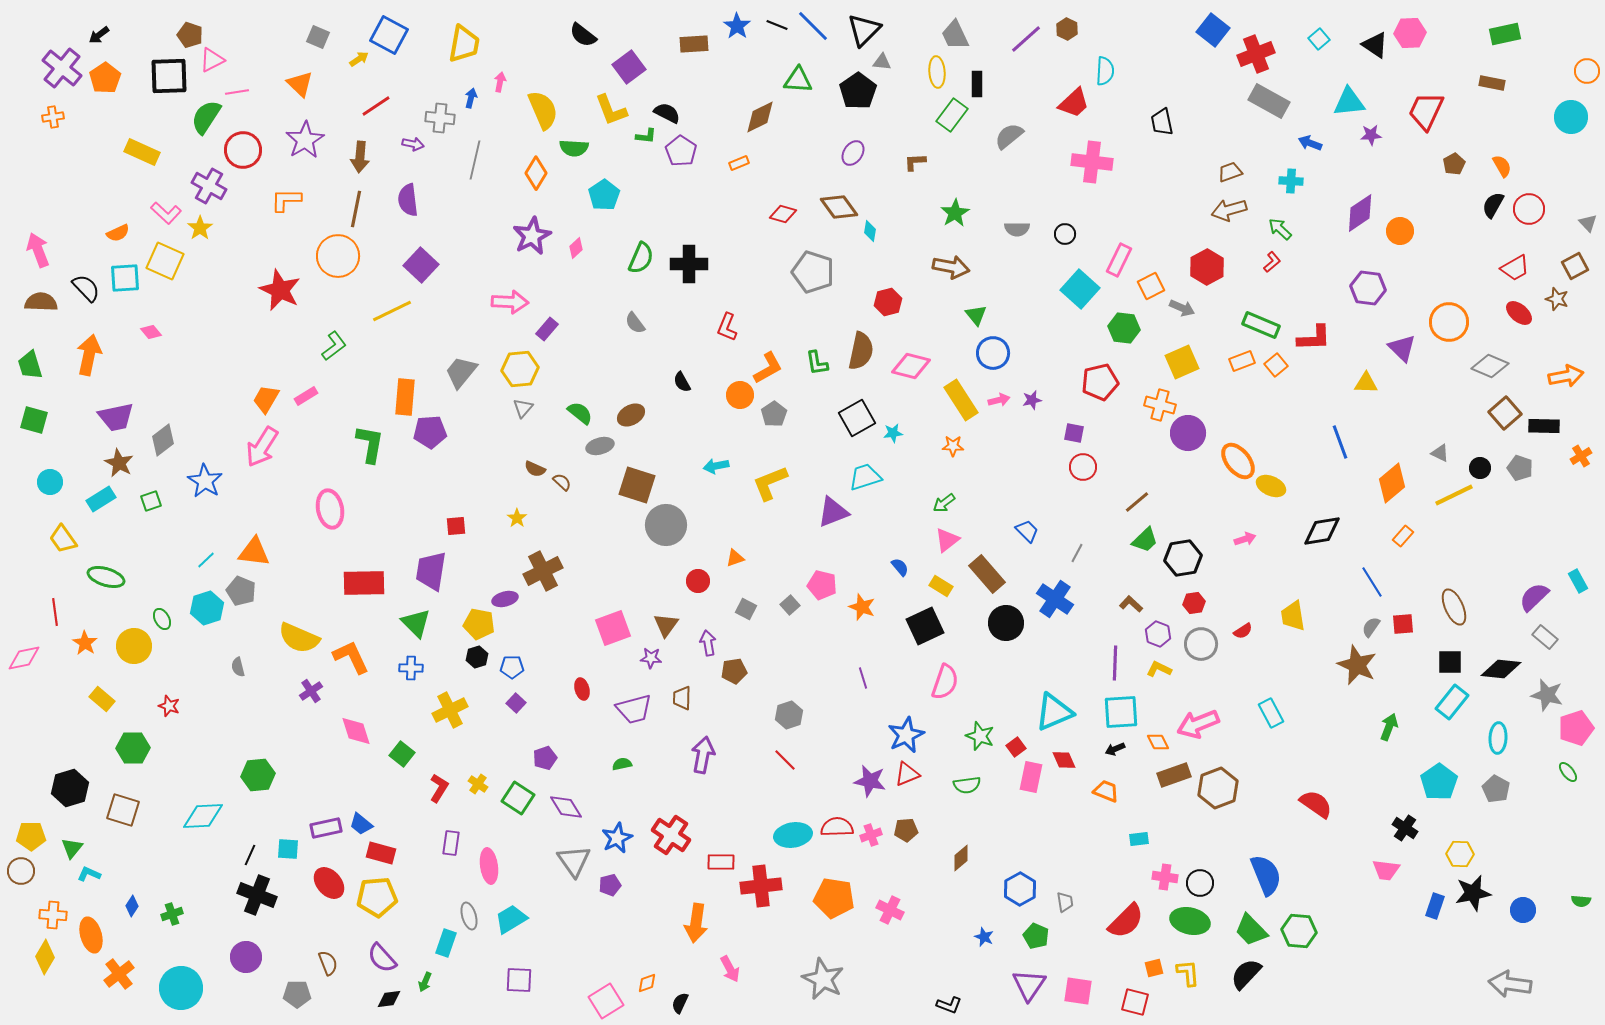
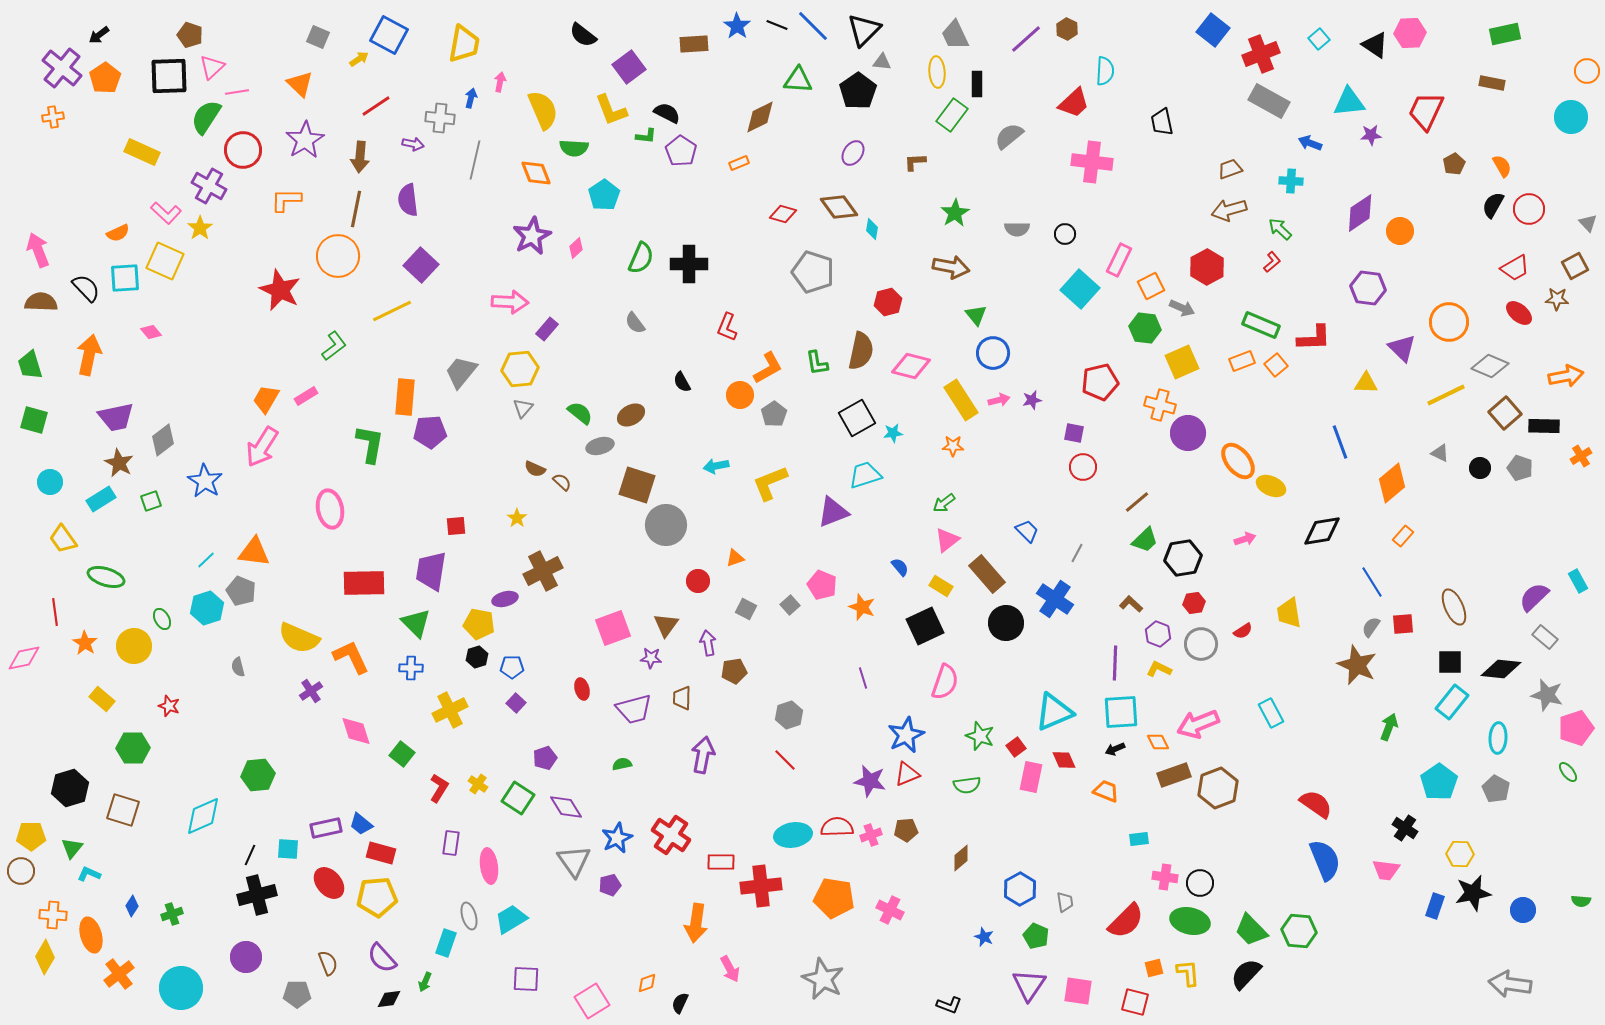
red cross at (1256, 54): moved 5 px right
pink triangle at (212, 60): moved 7 px down; rotated 16 degrees counterclockwise
brown trapezoid at (1230, 172): moved 3 px up
orange diamond at (536, 173): rotated 52 degrees counterclockwise
cyan diamond at (870, 231): moved 2 px right, 2 px up
brown star at (1557, 299): rotated 15 degrees counterclockwise
green hexagon at (1124, 328): moved 21 px right
cyan trapezoid at (865, 477): moved 2 px up
yellow line at (1454, 495): moved 8 px left, 100 px up
pink pentagon at (822, 585): rotated 8 degrees clockwise
yellow trapezoid at (1293, 616): moved 4 px left, 3 px up
cyan diamond at (203, 816): rotated 21 degrees counterclockwise
blue semicircle at (1266, 875): moved 59 px right, 15 px up
black cross at (257, 895): rotated 36 degrees counterclockwise
purple square at (519, 980): moved 7 px right, 1 px up
pink square at (606, 1001): moved 14 px left
